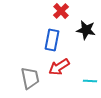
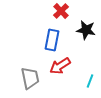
red arrow: moved 1 px right, 1 px up
cyan line: rotated 72 degrees counterclockwise
